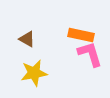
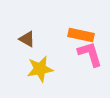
yellow star: moved 6 px right, 4 px up
